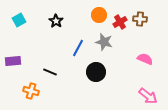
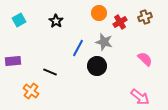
orange circle: moved 2 px up
brown cross: moved 5 px right, 2 px up; rotated 24 degrees counterclockwise
pink semicircle: rotated 21 degrees clockwise
black circle: moved 1 px right, 6 px up
orange cross: rotated 21 degrees clockwise
pink arrow: moved 8 px left, 1 px down
